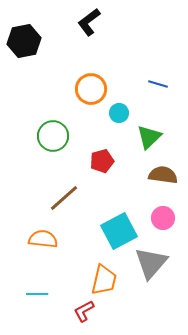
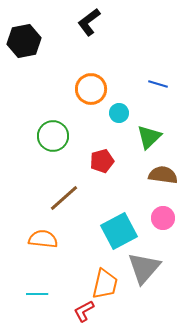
gray triangle: moved 7 px left, 5 px down
orange trapezoid: moved 1 px right, 4 px down
